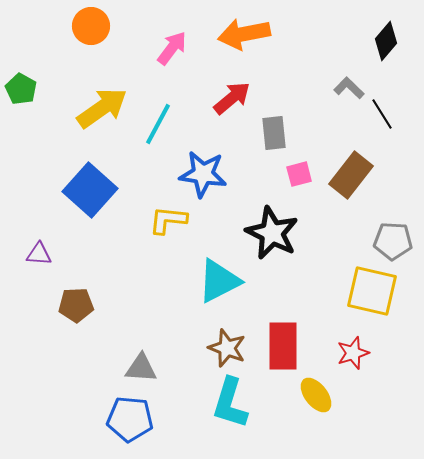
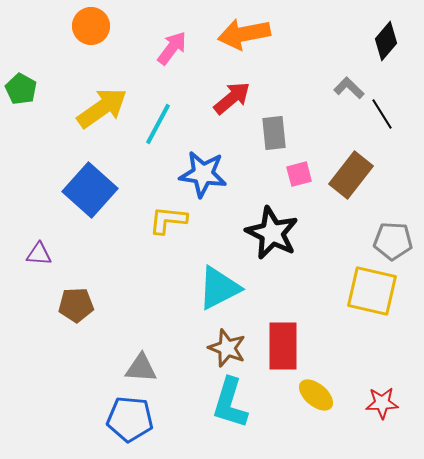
cyan triangle: moved 7 px down
red star: moved 29 px right, 50 px down; rotated 16 degrees clockwise
yellow ellipse: rotated 12 degrees counterclockwise
